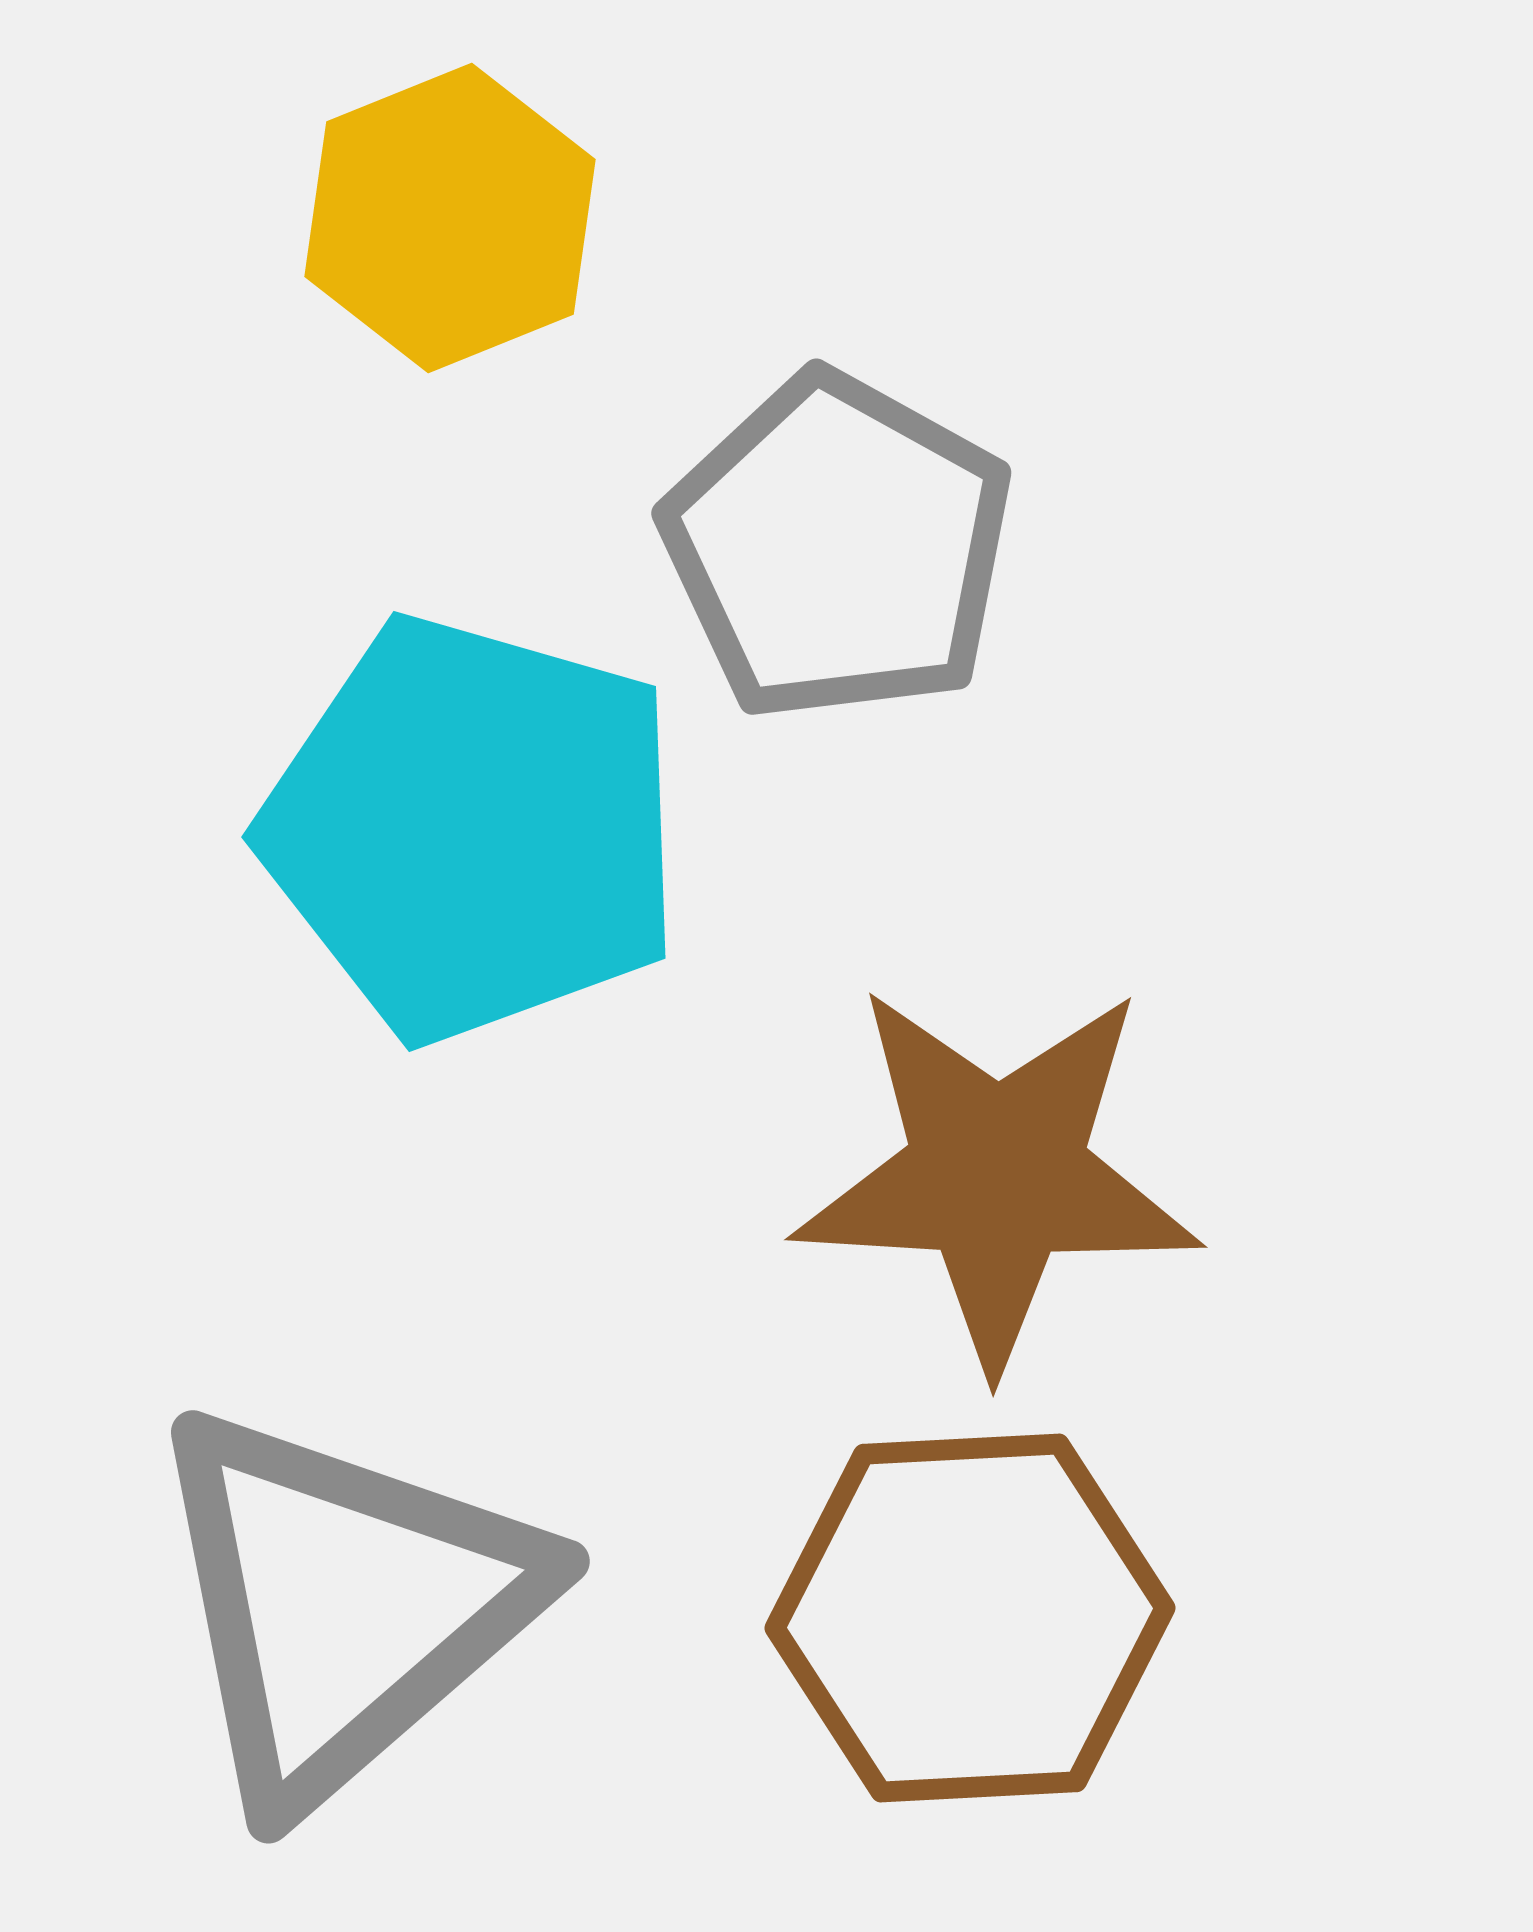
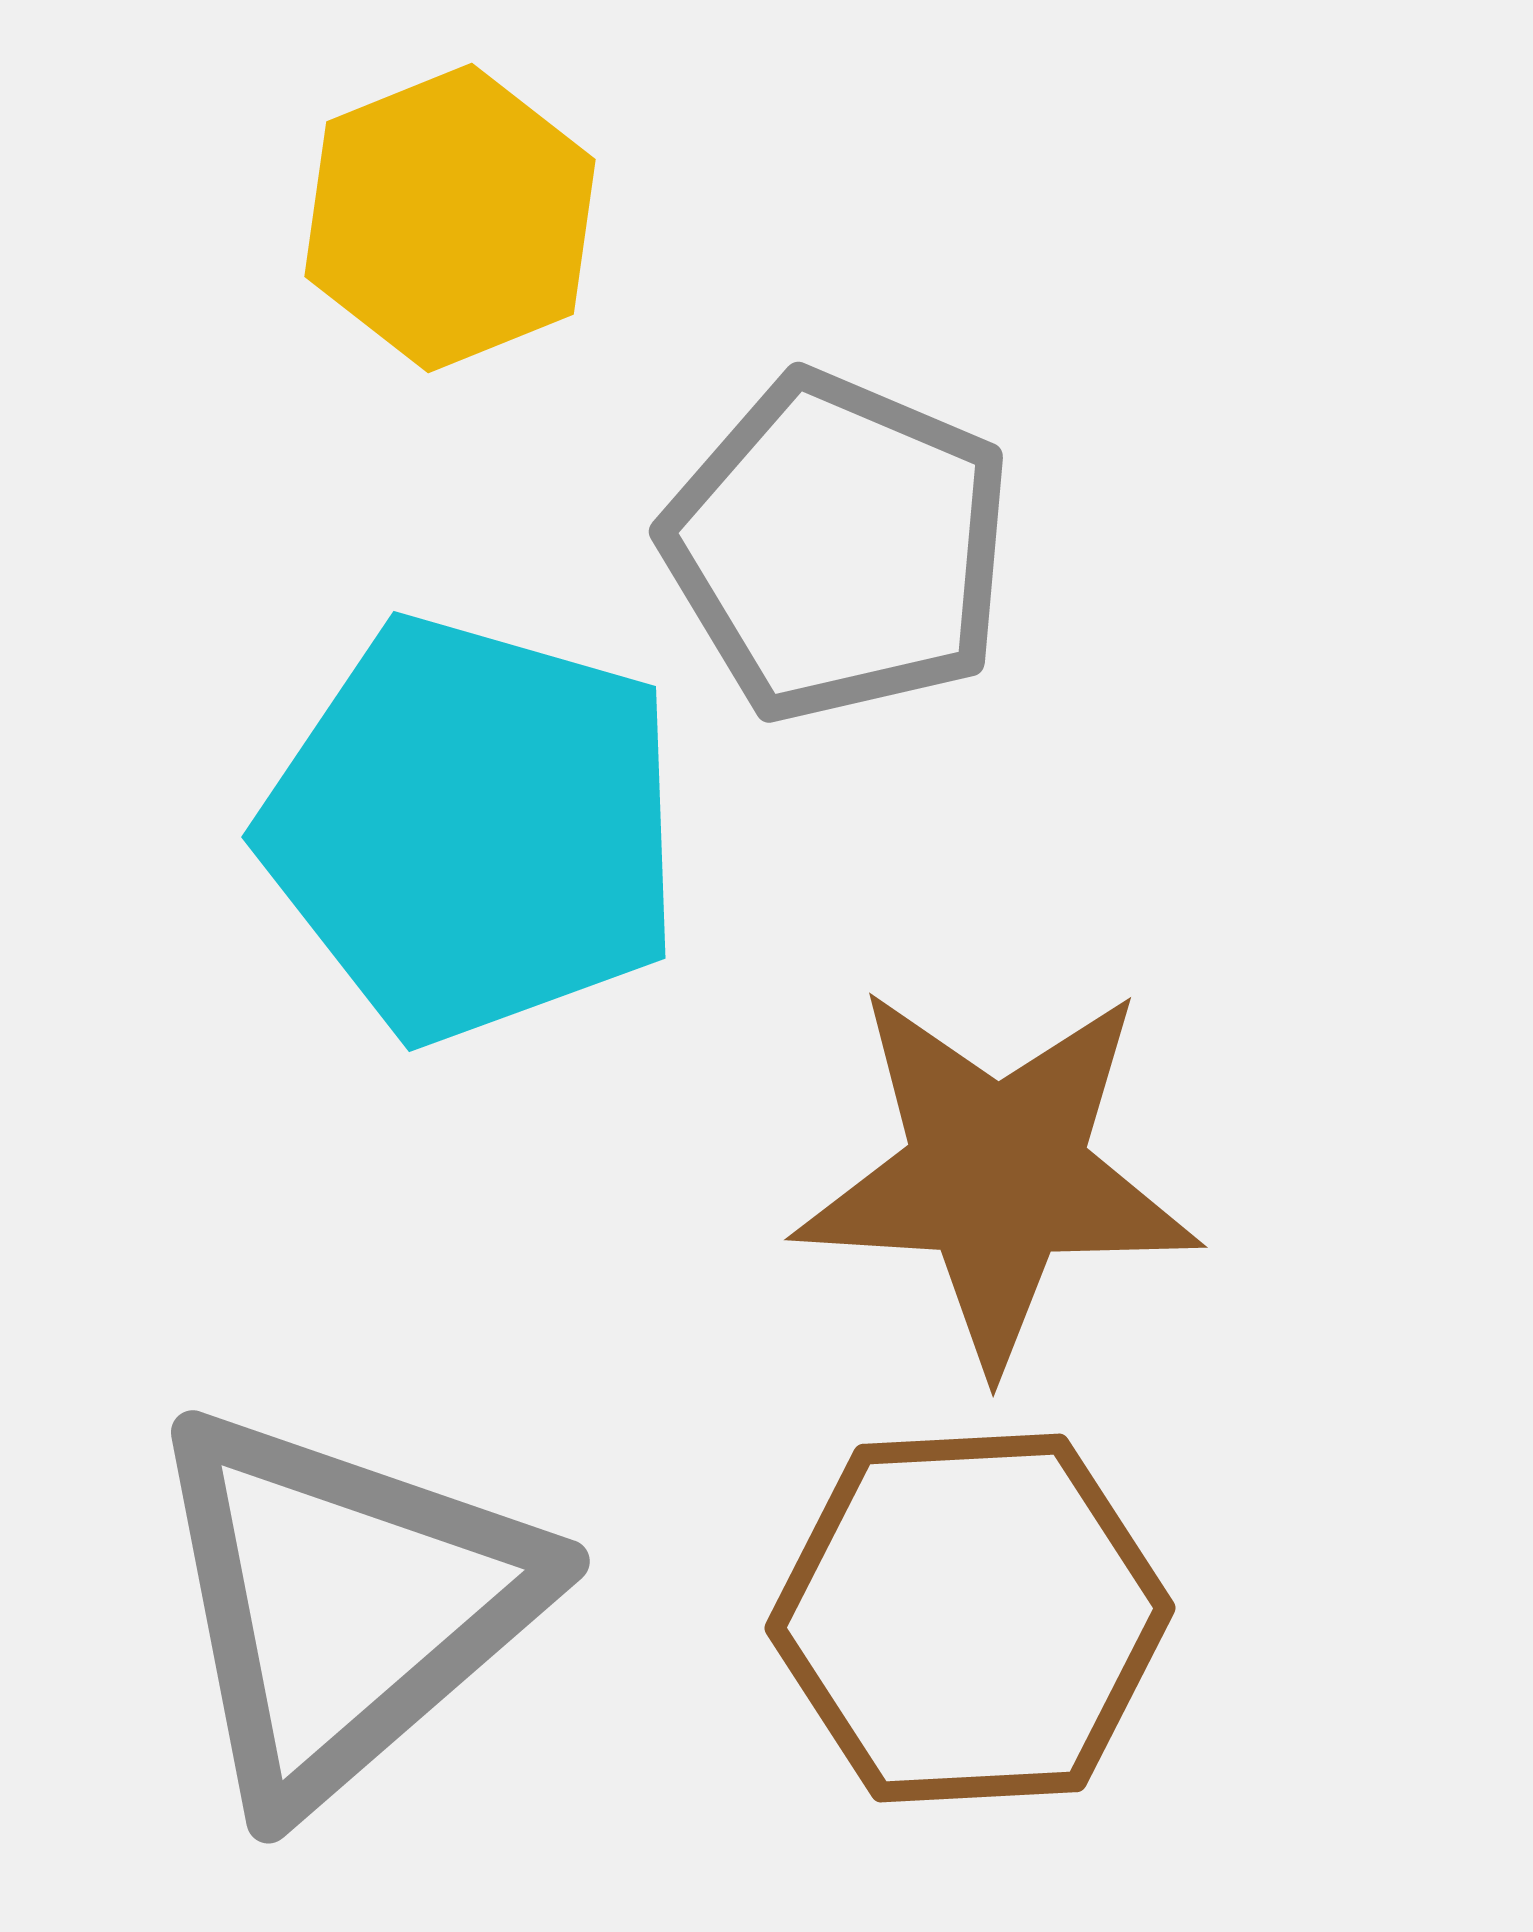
gray pentagon: rotated 6 degrees counterclockwise
